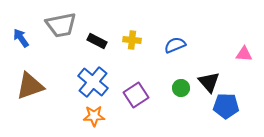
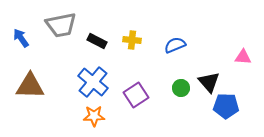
pink triangle: moved 1 px left, 3 px down
brown triangle: rotated 20 degrees clockwise
